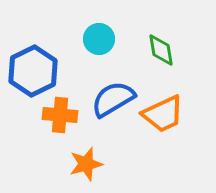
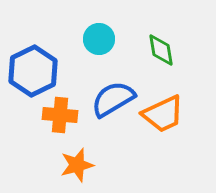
orange star: moved 9 px left, 1 px down
